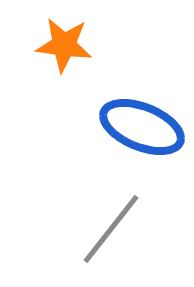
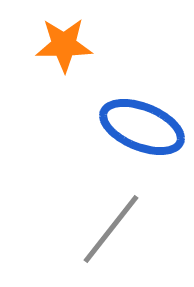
orange star: rotated 8 degrees counterclockwise
